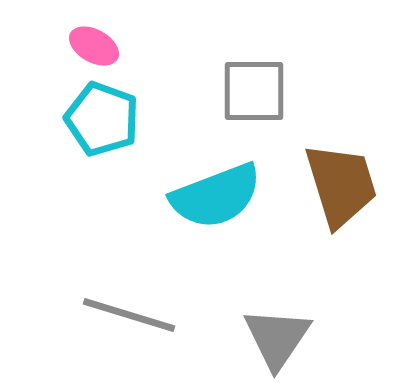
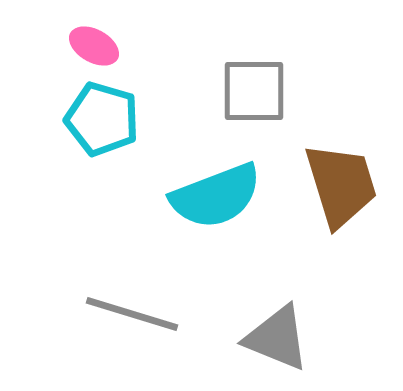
cyan pentagon: rotated 4 degrees counterclockwise
gray line: moved 3 px right, 1 px up
gray triangle: rotated 42 degrees counterclockwise
